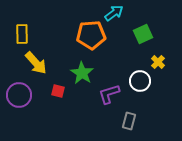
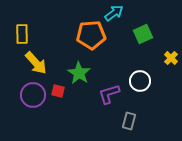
yellow cross: moved 13 px right, 4 px up
green star: moved 3 px left
purple circle: moved 14 px right
